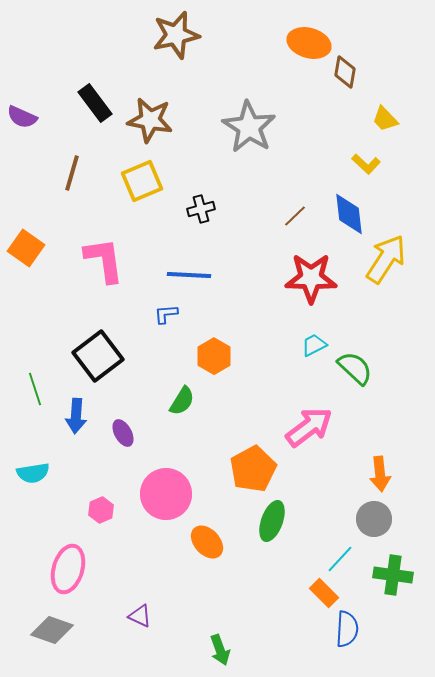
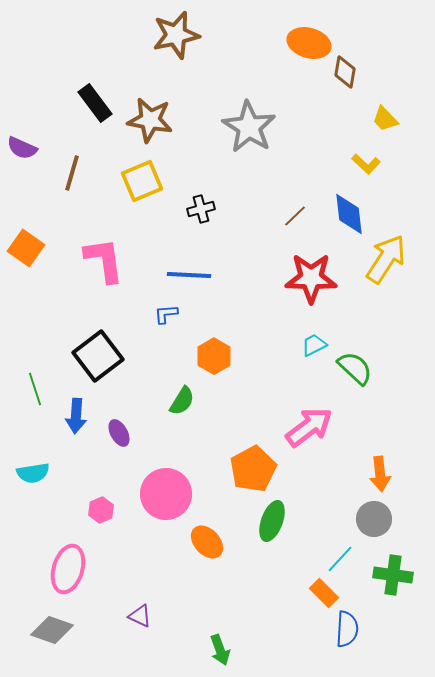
purple semicircle at (22, 117): moved 31 px down
purple ellipse at (123, 433): moved 4 px left
